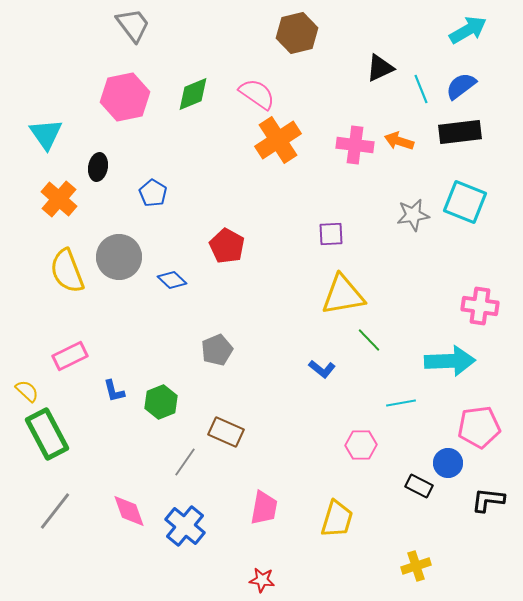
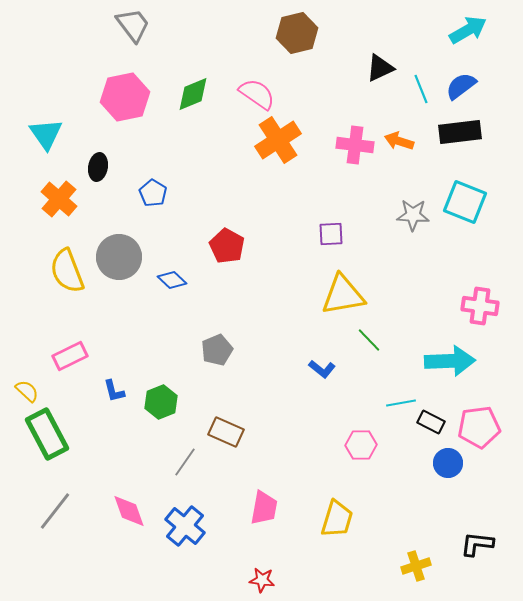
gray star at (413, 215): rotated 12 degrees clockwise
black rectangle at (419, 486): moved 12 px right, 64 px up
black L-shape at (488, 500): moved 11 px left, 44 px down
